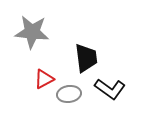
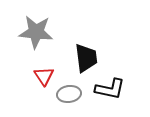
gray star: moved 4 px right
red triangle: moved 3 px up; rotated 35 degrees counterclockwise
black L-shape: rotated 24 degrees counterclockwise
